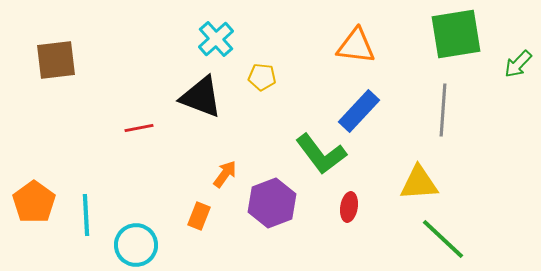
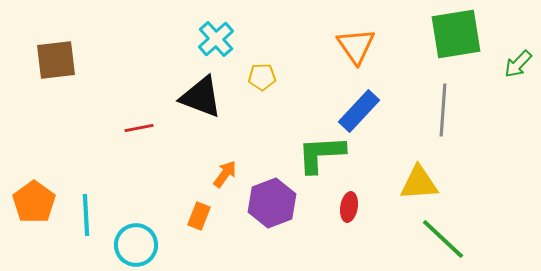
orange triangle: rotated 48 degrees clockwise
yellow pentagon: rotated 8 degrees counterclockwise
green L-shape: rotated 124 degrees clockwise
